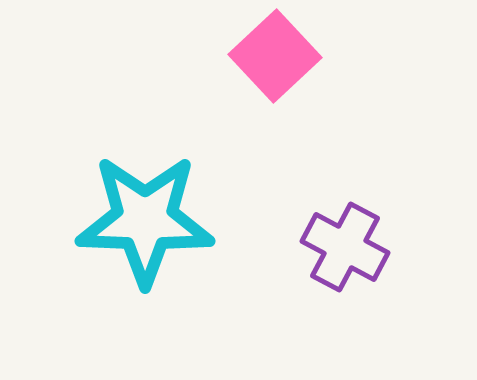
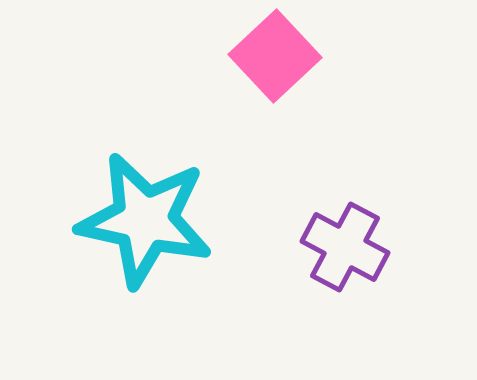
cyan star: rotated 10 degrees clockwise
